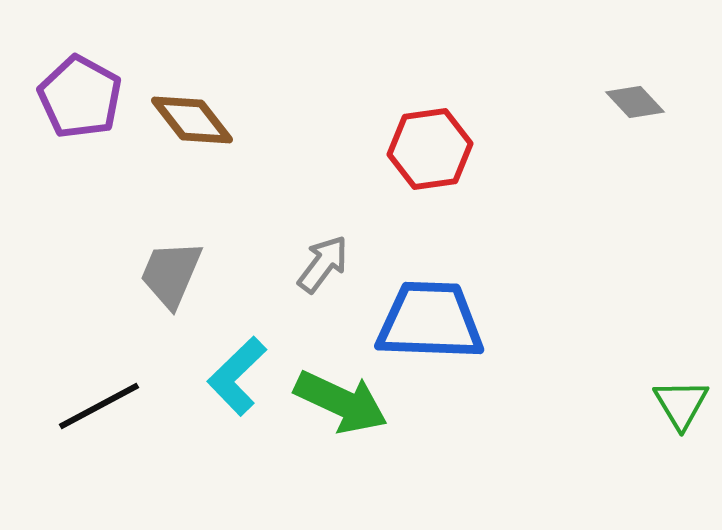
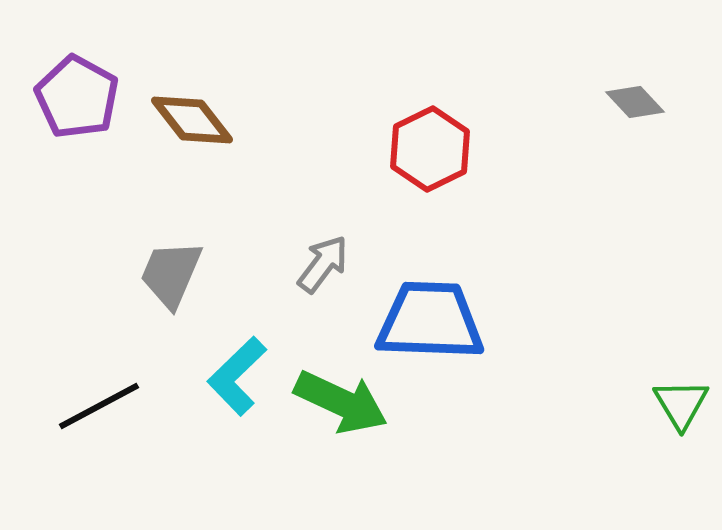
purple pentagon: moved 3 px left
red hexagon: rotated 18 degrees counterclockwise
